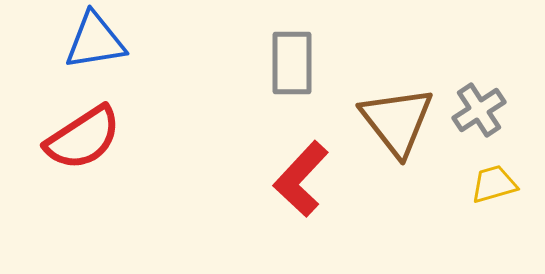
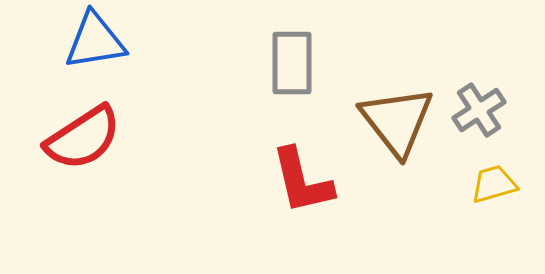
red L-shape: moved 1 px right, 2 px down; rotated 56 degrees counterclockwise
